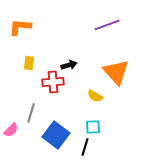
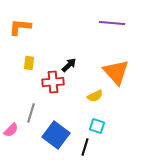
purple line: moved 5 px right, 2 px up; rotated 25 degrees clockwise
black arrow: rotated 28 degrees counterclockwise
yellow semicircle: rotated 56 degrees counterclockwise
cyan square: moved 4 px right, 1 px up; rotated 21 degrees clockwise
